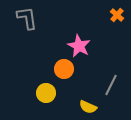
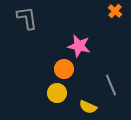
orange cross: moved 2 px left, 4 px up
pink star: rotated 15 degrees counterclockwise
gray line: rotated 50 degrees counterclockwise
yellow circle: moved 11 px right
